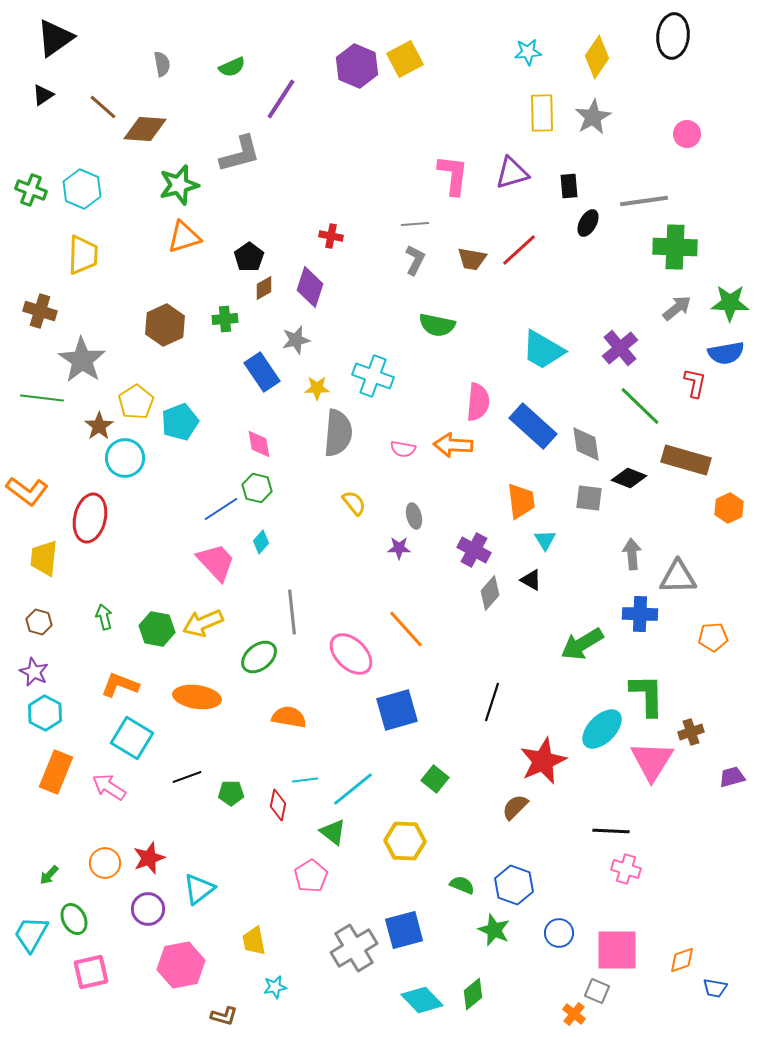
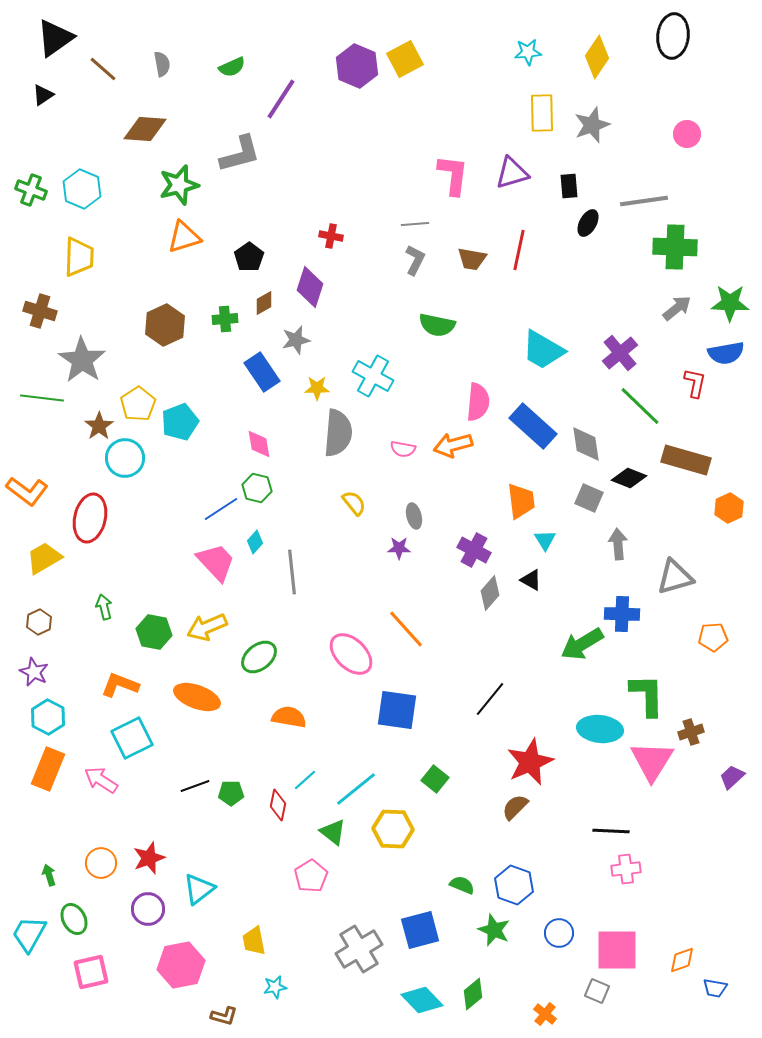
brown line at (103, 107): moved 38 px up
gray star at (593, 117): moved 1 px left, 8 px down; rotated 9 degrees clockwise
red line at (519, 250): rotated 36 degrees counterclockwise
yellow trapezoid at (83, 255): moved 4 px left, 2 px down
brown diamond at (264, 288): moved 15 px down
purple cross at (620, 348): moved 5 px down
cyan cross at (373, 376): rotated 9 degrees clockwise
yellow pentagon at (136, 402): moved 2 px right, 2 px down
orange arrow at (453, 445): rotated 18 degrees counterclockwise
gray square at (589, 498): rotated 16 degrees clockwise
cyan diamond at (261, 542): moved 6 px left
gray arrow at (632, 554): moved 14 px left, 10 px up
yellow trapezoid at (44, 558): rotated 54 degrees clockwise
gray triangle at (678, 577): moved 3 px left; rotated 15 degrees counterclockwise
gray line at (292, 612): moved 40 px up
blue cross at (640, 614): moved 18 px left
green arrow at (104, 617): moved 10 px up
brown hexagon at (39, 622): rotated 20 degrees clockwise
yellow arrow at (203, 623): moved 4 px right, 4 px down
green hexagon at (157, 629): moved 3 px left, 3 px down
orange ellipse at (197, 697): rotated 12 degrees clockwise
black line at (492, 702): moved 2 px left, 3 px up; rotated 21 degrees clockwise
blue square at (397, 710): rotated 24 degrees clockwise
cyan hexagon at (45, 713): moved 3 px right, 4 px down
cyan ellipse at (602, 729): moved 2 px left; rotated 51 degrees clockwise
cyan square at (132, 738): rotated 33 degrees clockwise
red star at (543, 761): moved 13 px left, 1 px down
orange rectangle at (56, 772): moved 8 px left, 3 px up
black line at (187, 777): moved 8 px right, 9 px down
purple trapezoid at (732, 777): rotated 28 degrees counterclockwise
cyan line at (305, 780): rotated 35 degrees counterclockwise
pink arrow at (109, 787): moved 8 px left, 7 px up
cyan line at (353, 789): moved 3 px right
yellow hexagon at (405, 841): moved 12 px left, 12 px up
orange circle at (105, 863): moved 4 px left
pink cross at (626, 869): rotated 24 degrees counterclockwise
green arrow at (49, 875): rotated 120 degrees clockwise
blue square at (404, 930): moved 16 px right
cyan trapezoid at (31, 934): moved 2 px left
gray cross at (354, 948): moved 5 px right, 1 px down
orange cross at (574, 1014): moved 29 px left
